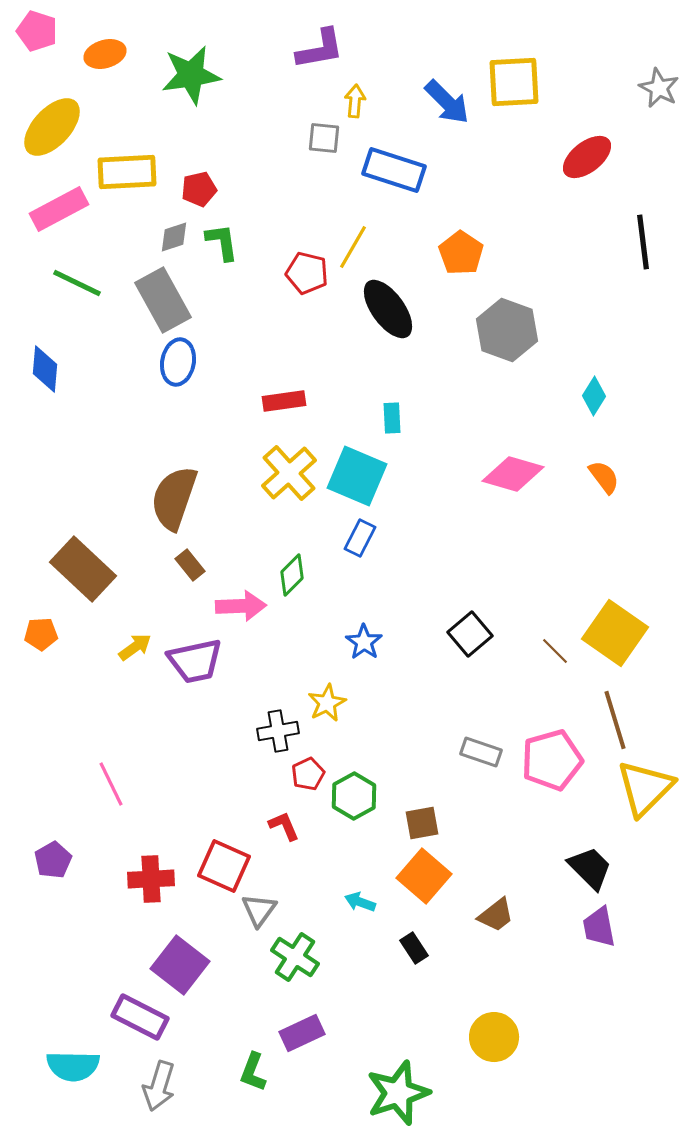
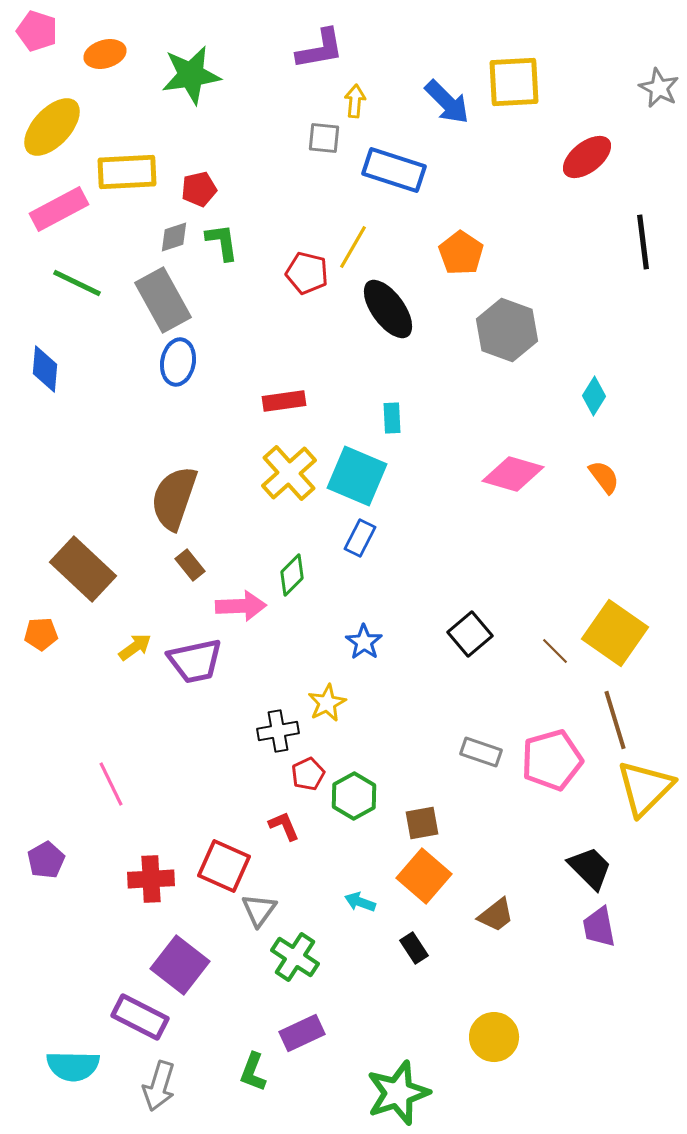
purple pentagon at (53, 860): moved 7 px left
